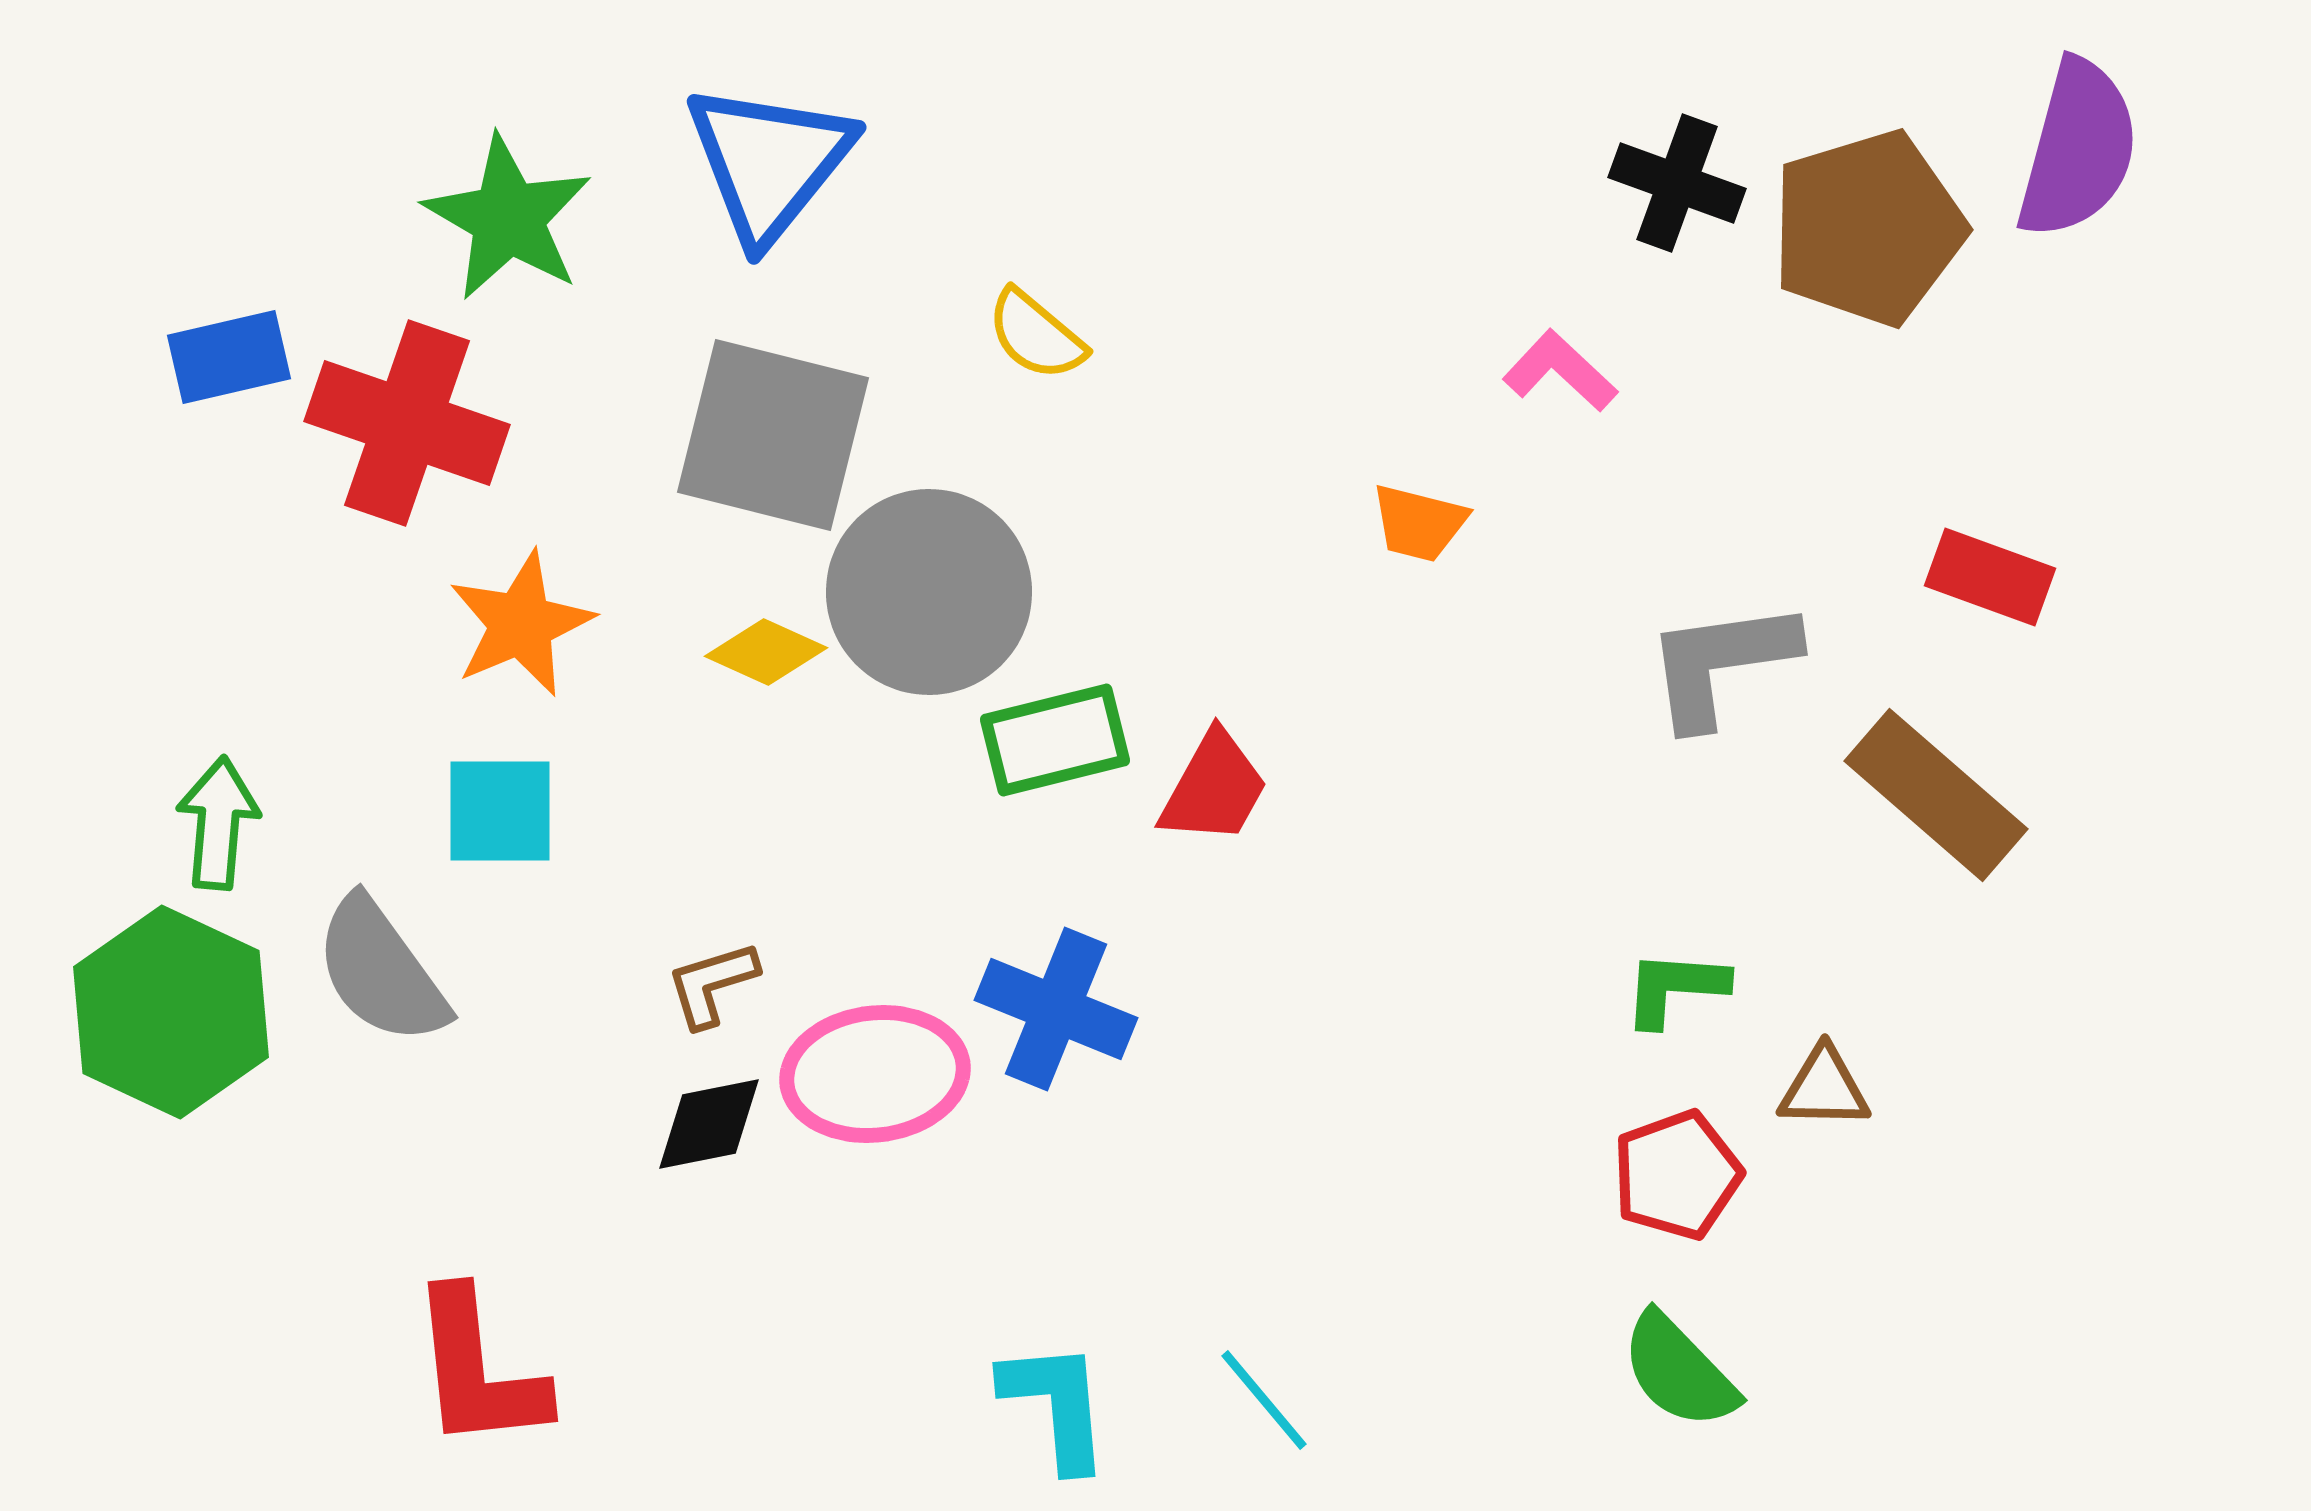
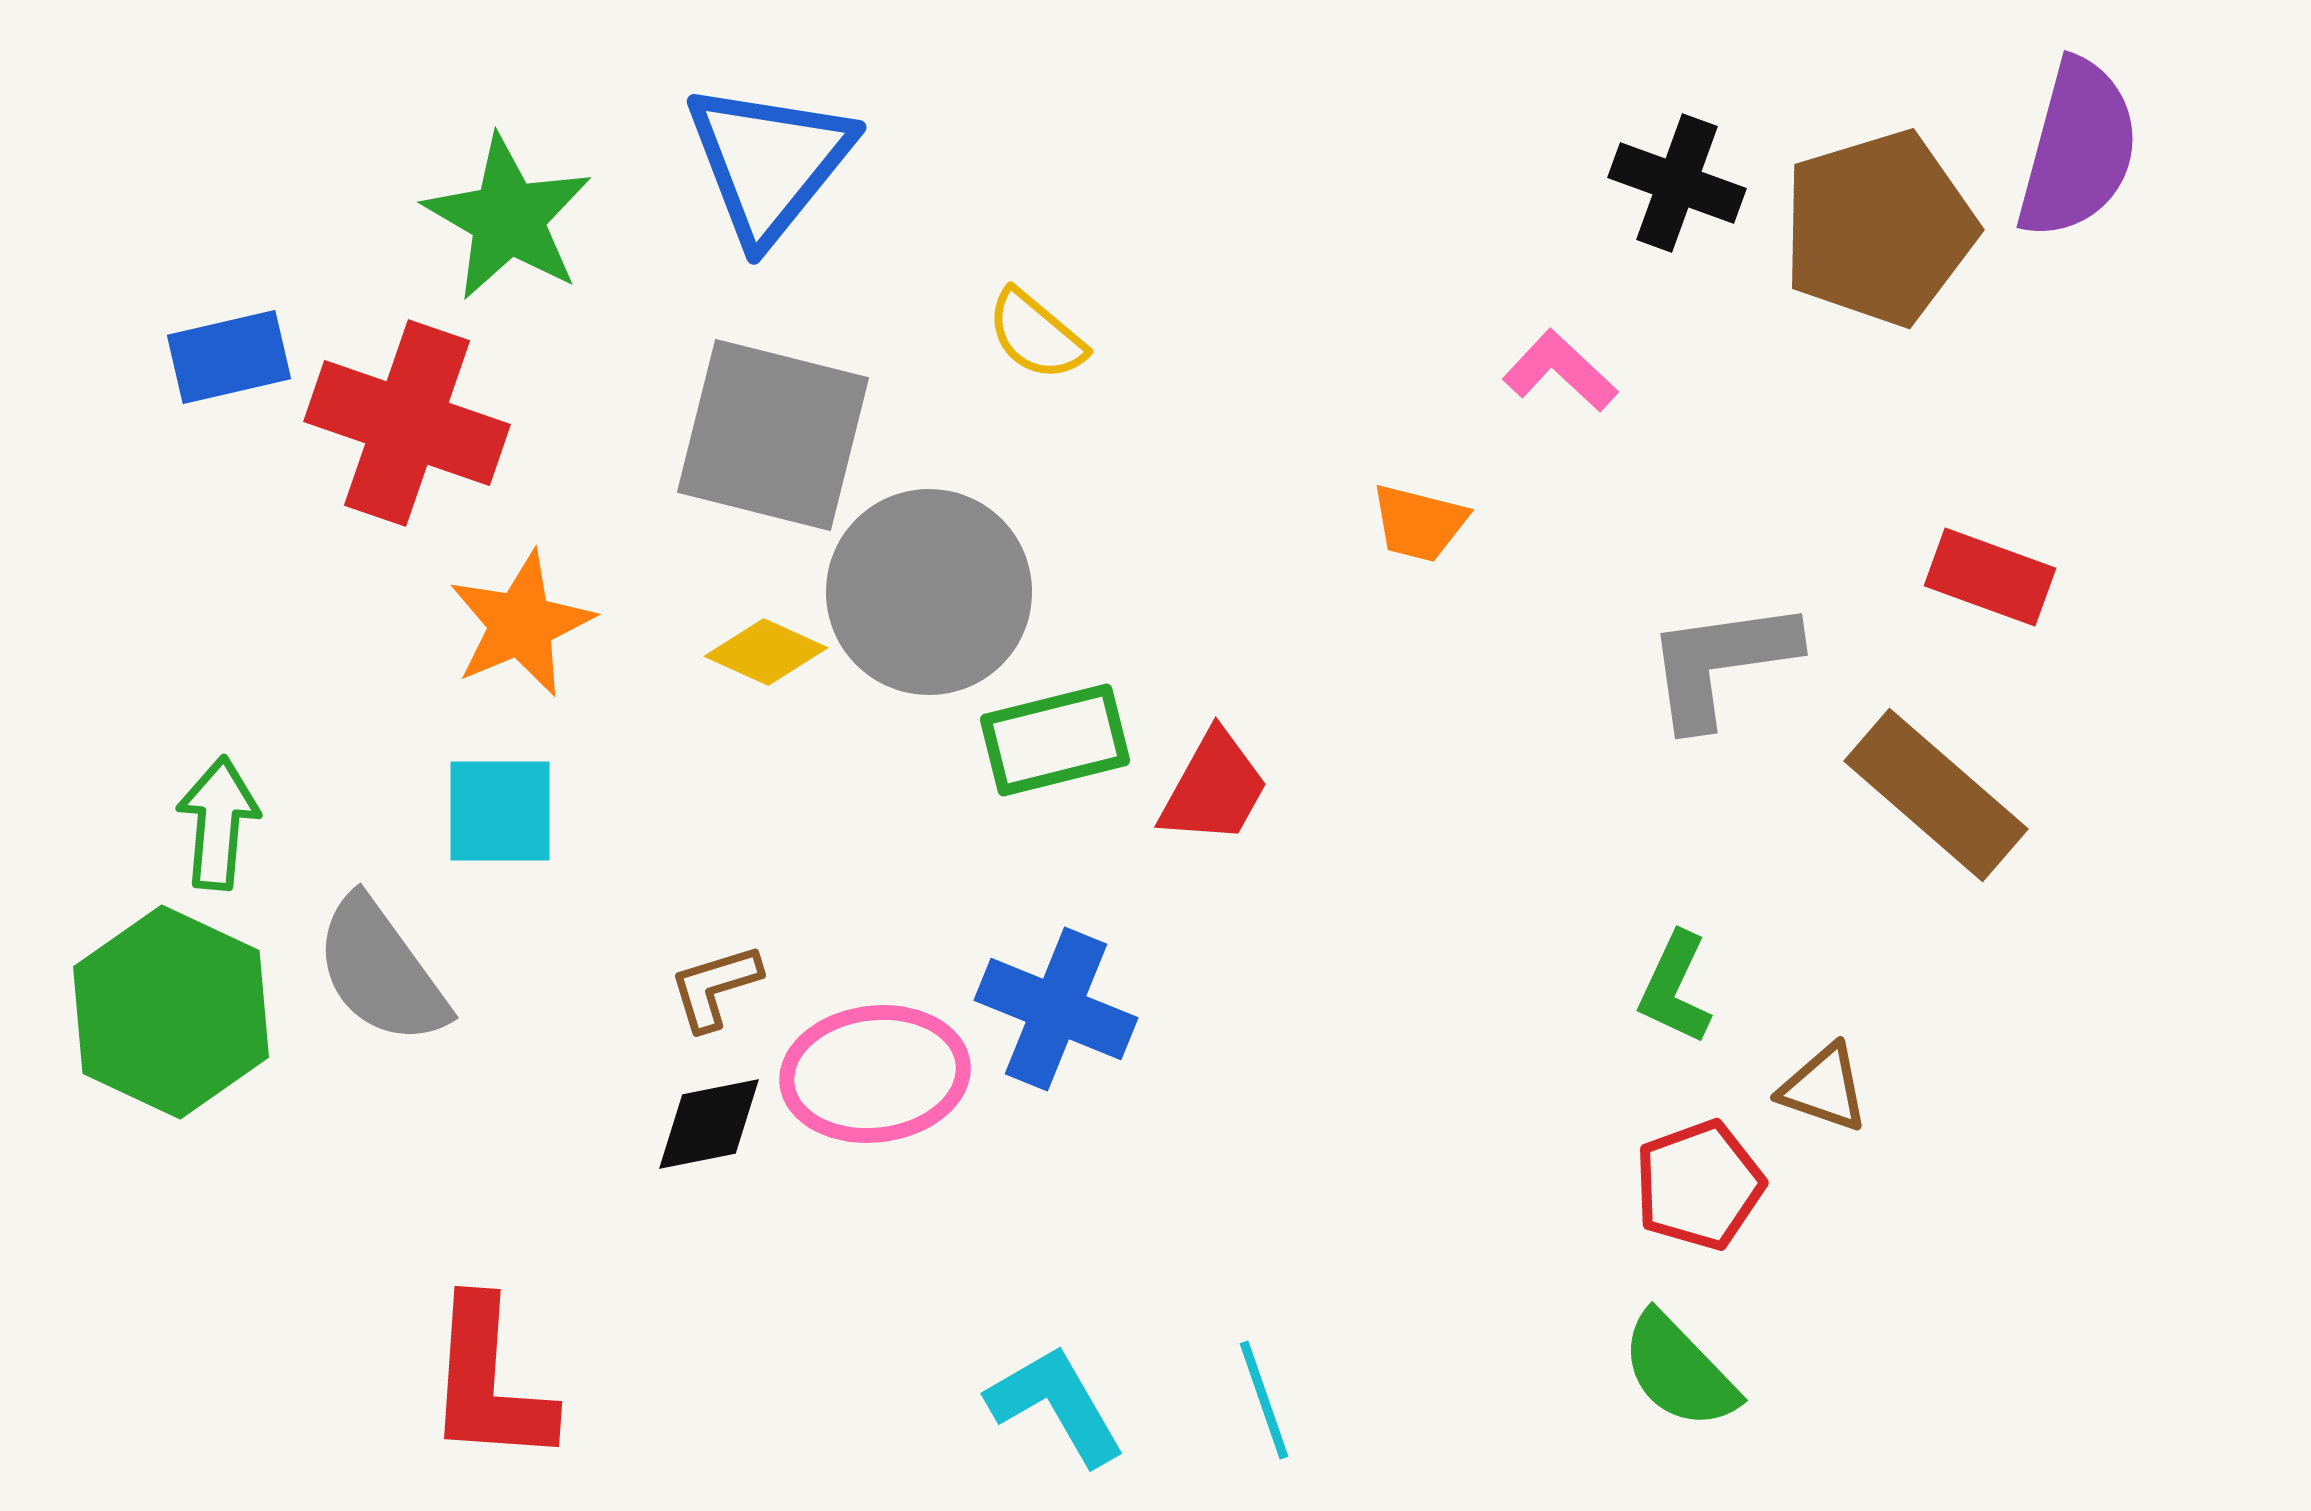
brown pentagon: moved 11 px right
brown L-shape: moved 3 px right, 3 px down
green L-shape: rotated 69 degrees counterclockwise
brown triangle: rotated 18 degrees clockwise
red pentagon: moved 22 px right, 10 px down
red L-shape: moved 11 px right, 12 px down; rotated 10 degrees clockwise
cyan line: rotated 21 degrees clockwise
cyan L-shape: rotated 25 degrees counterclockwise
